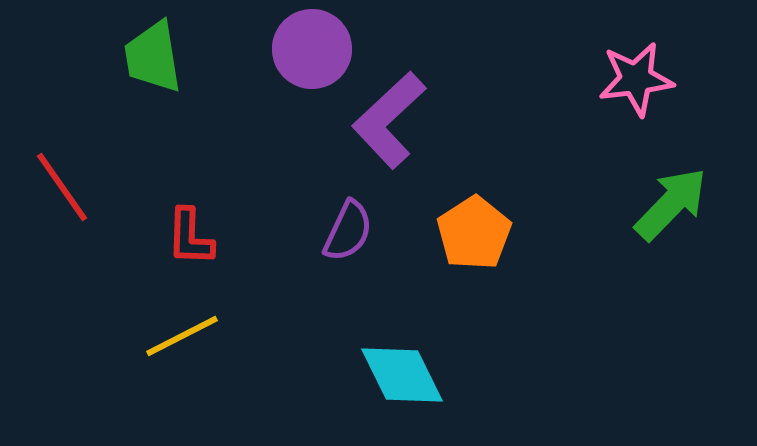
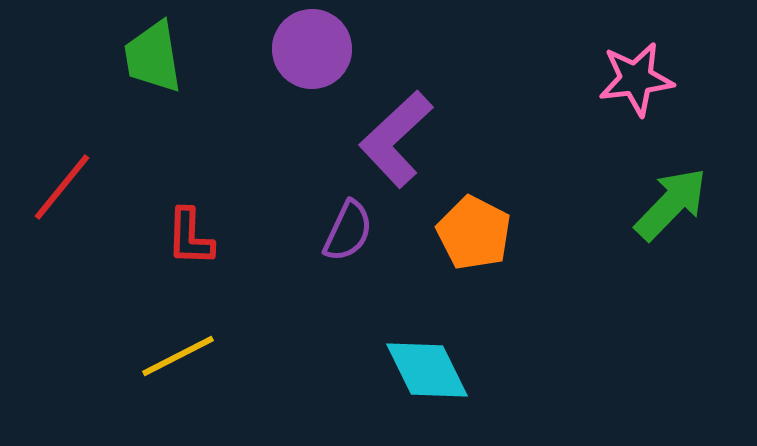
purple L-shape: moved 7 px right, 19 px down
red line: rotated 74 degrees clockwise
orange pentagon: rotated 12 degrees counterclockwise
yellow line: moved 4 px left, 20 px down
cyan diamond: moved 25 px right, 5 px up
